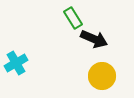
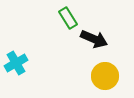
green rectangle: moved 5 px left
yellow circle: moved 3 px right
